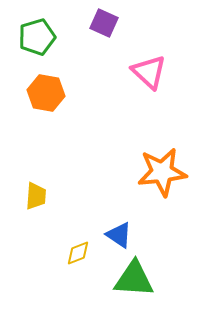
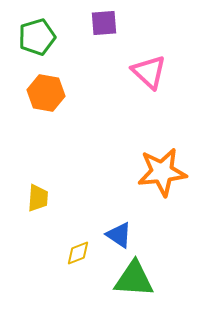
purple square: rotated 28 degrees counterclockwise
yellow trapezoid: moved 2 px right, 2 px down
